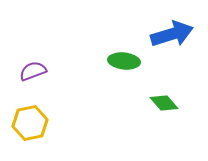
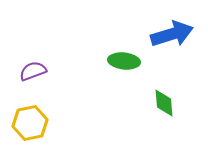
green diamond: rotated 36 degrees clockwise
